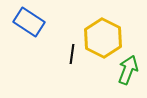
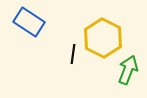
black line: moved 1 px right
